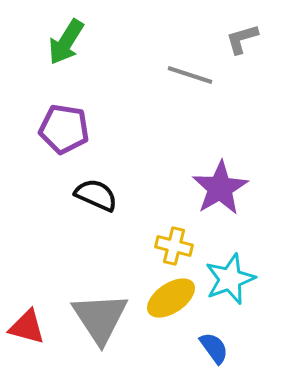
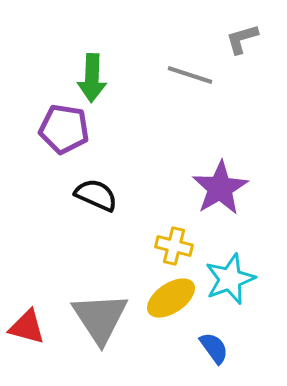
green arrow: moved 26 px right, 36 px down; rotated 30 degrees counterclockwise
